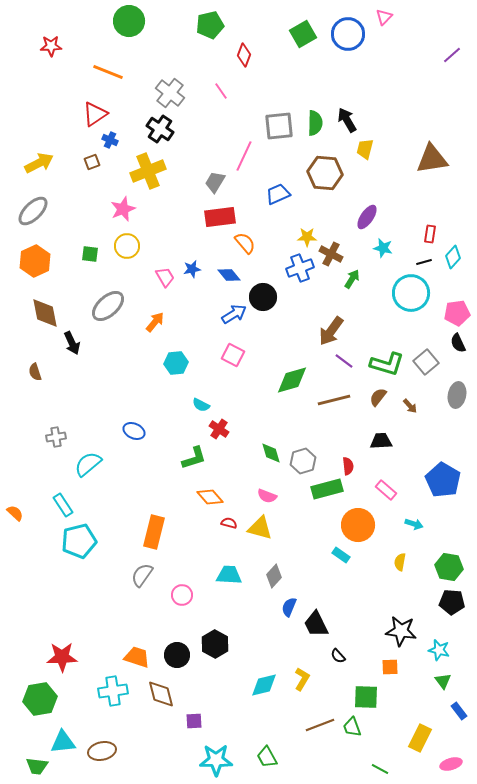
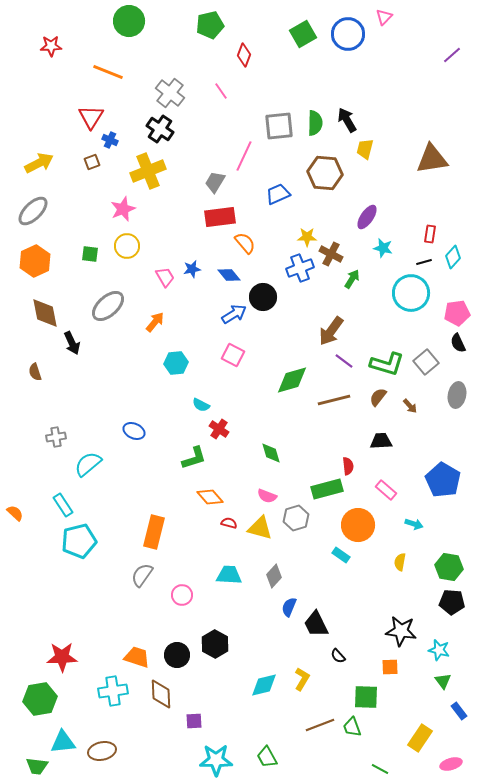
red triangle at (95, 114): moved 4 px left, 3 px down; rotated 24 degrees counterclockwise
gray hexagon at (303, 461): moved 7 px left, 57 px down
brown diamond at (161, 694): rotated 12 degrees clockwise
yellow rectangle at (420, 738): rotated 8 degrees clockwise
